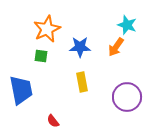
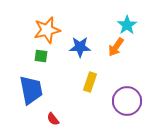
cyan star: rotated 18 degrees clockwise
orange star: moved 1 px down; rotated 12 degrees clockwise
yellow rectangle: moved 8 px right; rotated 30 degrees clockwise
blue trapezoid: moved 10 px right
purple circle: moved 4 px down
red semicircle: moved 2 px up
